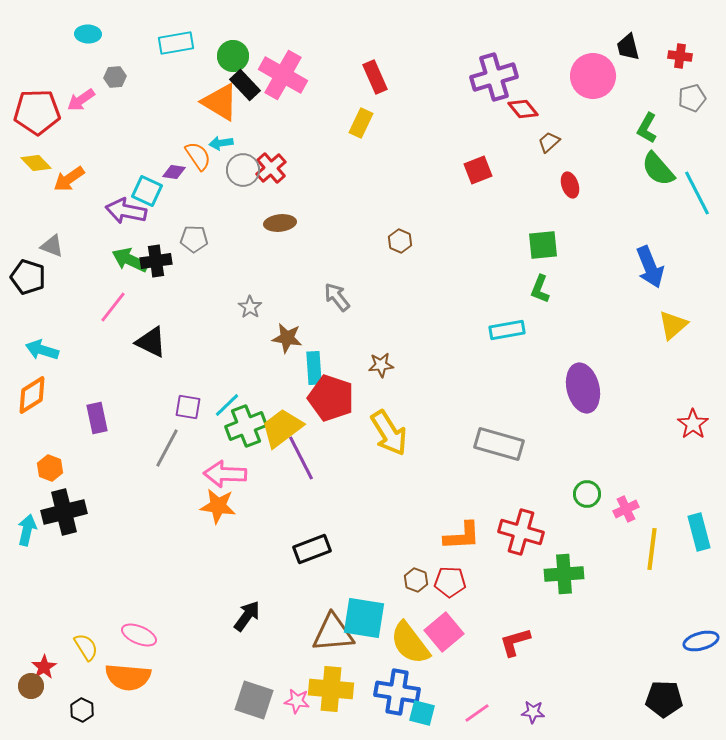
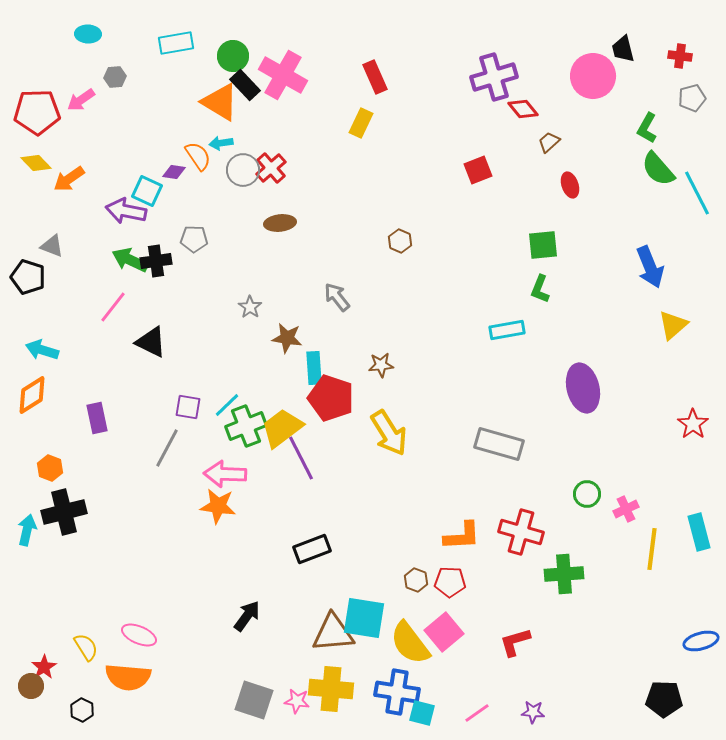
black trapezoid at (628, 47): moved 5 px left, 2 px down
